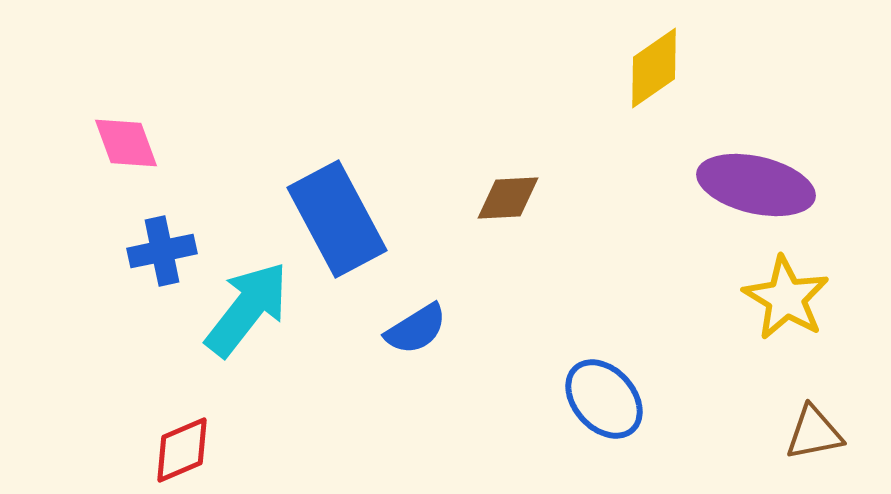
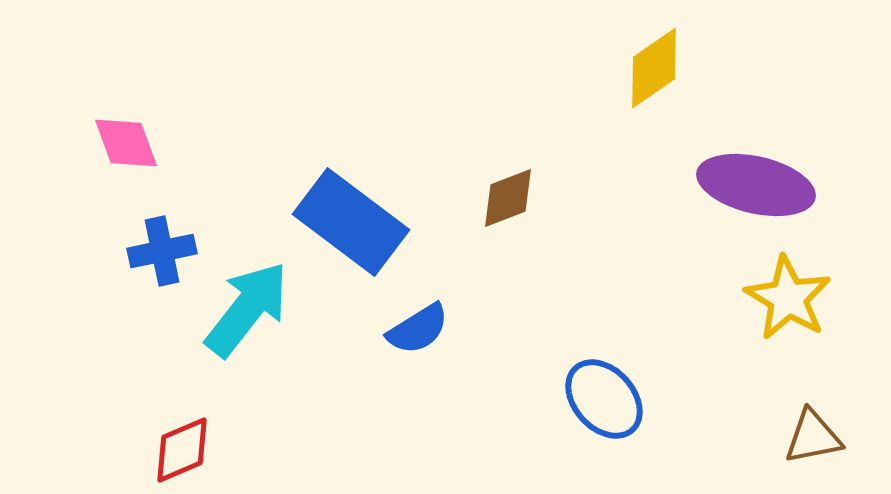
brown diamond: rotated 18 degrees counterclockwise
blue rectangle: moved 14 px right, 3 px down; rotated 25 degrees counterclockwise
yellow star: moved 2 px right
blue semicircle: moved 2 px right
brown triangle: moved 1 px left, 4 px down
